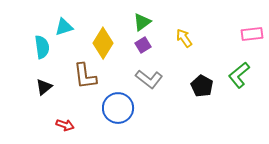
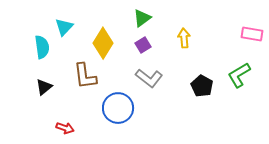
green triangle: moved 4 px up
cyan triangle: rotated 30 degrees counterclockwise
pink rectangle: rotated 15 degrees clockwise
yellow arrow: rotated 30 degrees clockwise
green L-shape: rotated 8 degrees clockwise
gray L-shape: moved 1 px up
red arrow: moved 3 px down
